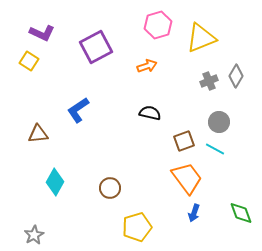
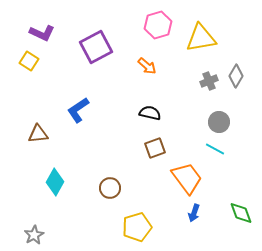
yellow triangle: rotated 12 degrees clockwise
orange arrow: rotated 60 degrees clockwise
brown square: moved 29 px left, 7 px down
